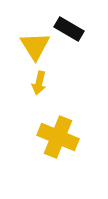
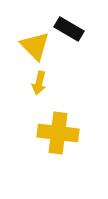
yellow triangle: rotated 12 degrees counterclockwise
yellow cross: moved 4 px up; rotated 15 degrees counterclockwise
